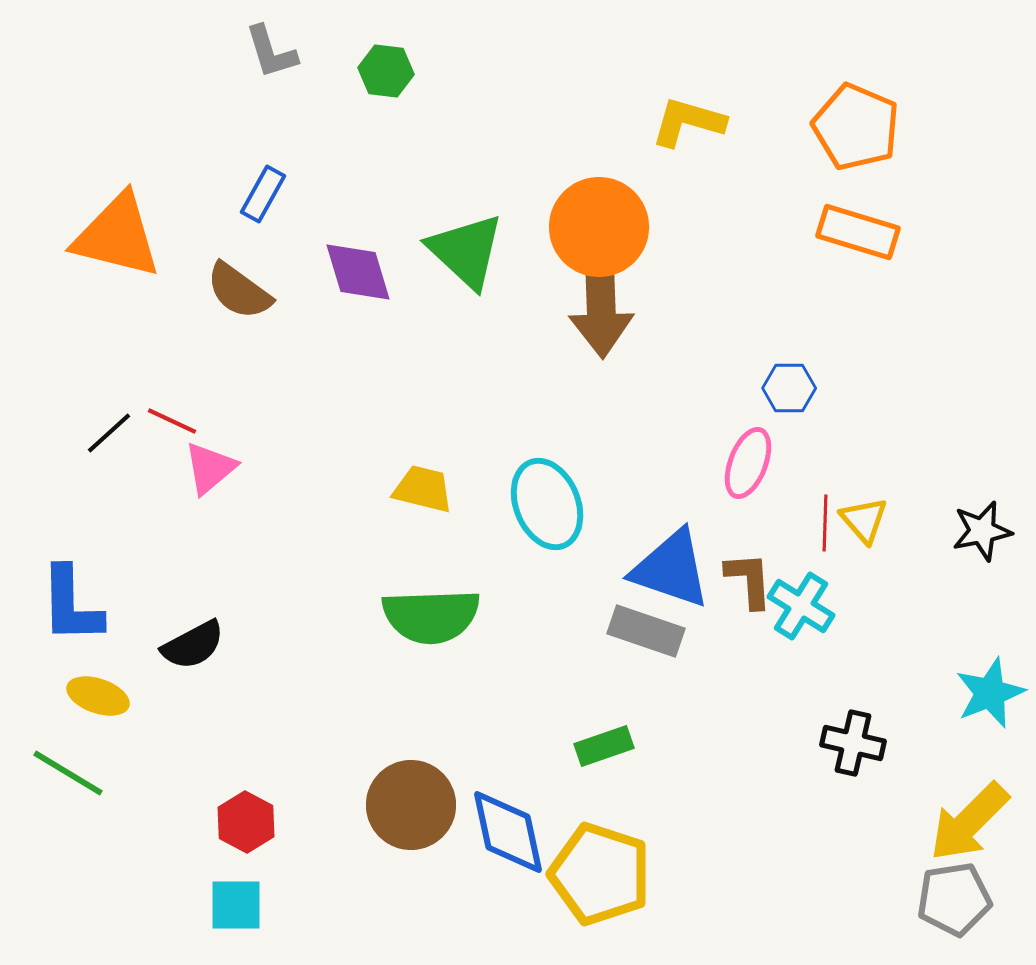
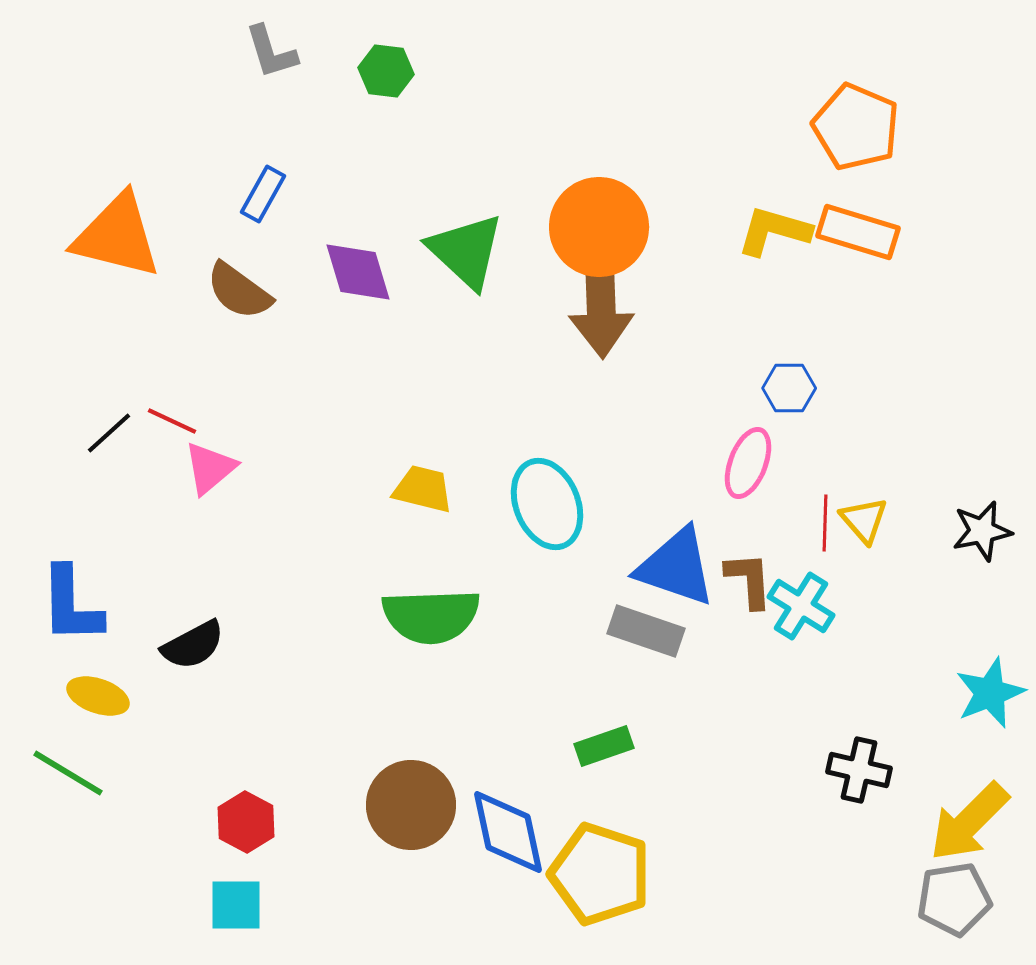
yellow L-shape at (688, 122): moved 86 px right, 109 px down
blue triangle at (671, 569): moved 5 px right, 2 px up
black cross at (853, 743): moved 6 px right, 27 px down
